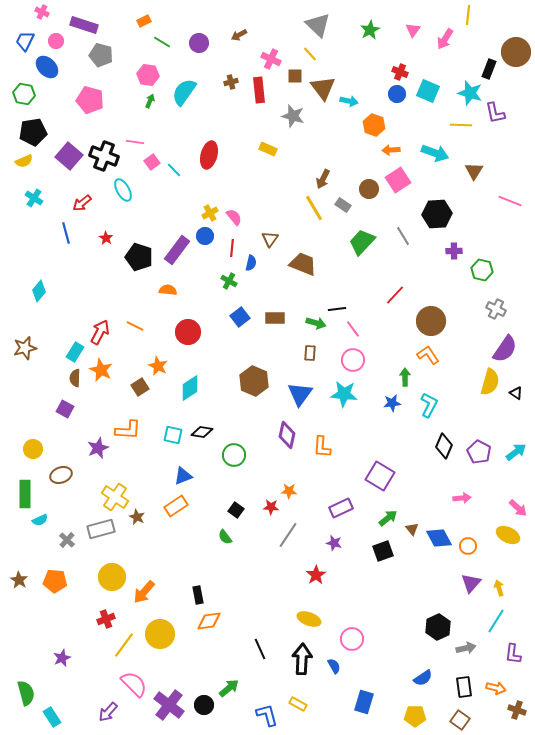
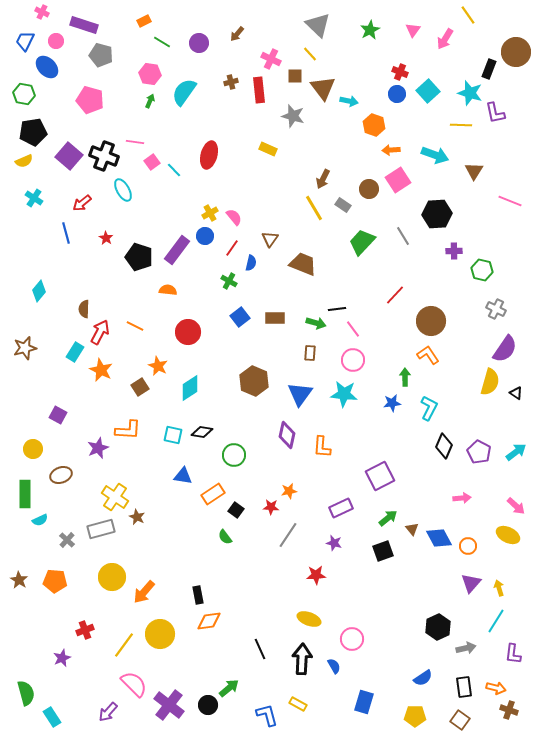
yellow line at (468, 15): rotated 42 degrees counterclockwise
brown arrow at (239, 35): moved 2 px left, 1 px up; rotated 21 degrees counterclockwise
pink hexagon at (148, 75): moved 2 px right, 1 px up
cyan square at (428, 91): rotated 25 degrees clockwise
cyan arrow at (435, 153): moved 2 px down
red line at (232, 248): rotated 30 degrees clockwise
brown semicircle at (75, 378): moved 9 px right, 69 px up
cyan L-shape at (429, 405): moved 3 px down
purple square at (65, 409): moved 7 px left, 6 px down
blue triangle at (183, 476): rotated 30 degrees clockwise
purple square at (380, 476): rotated 32 degrees clockwise
orange star at (289, 491): rotated 14 degrees counterclockwise
orange rectangle at (176, 506): moved 37 px right, 12 px up
pink arrow at (518, 508): moved 2 px left, 2 px up
red star at (316, 575): rotated 30 degrees clockwise
red cross at (106, 619): moved 21 px left, 11 px down
black circle at (204, 705): moved 4 px right
brown cross at (517, 710): moved 8 px left
